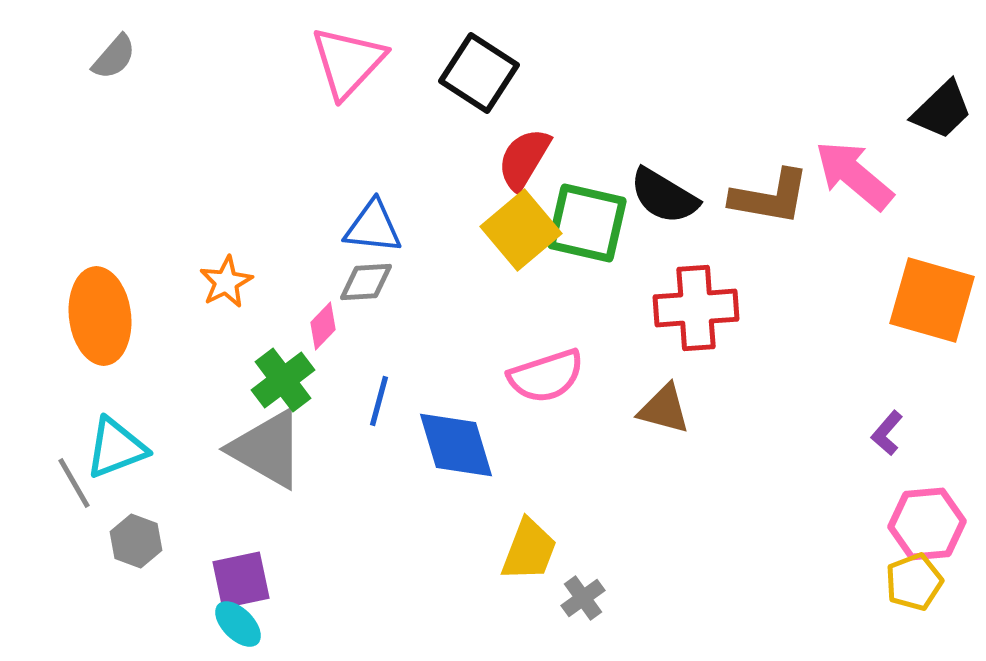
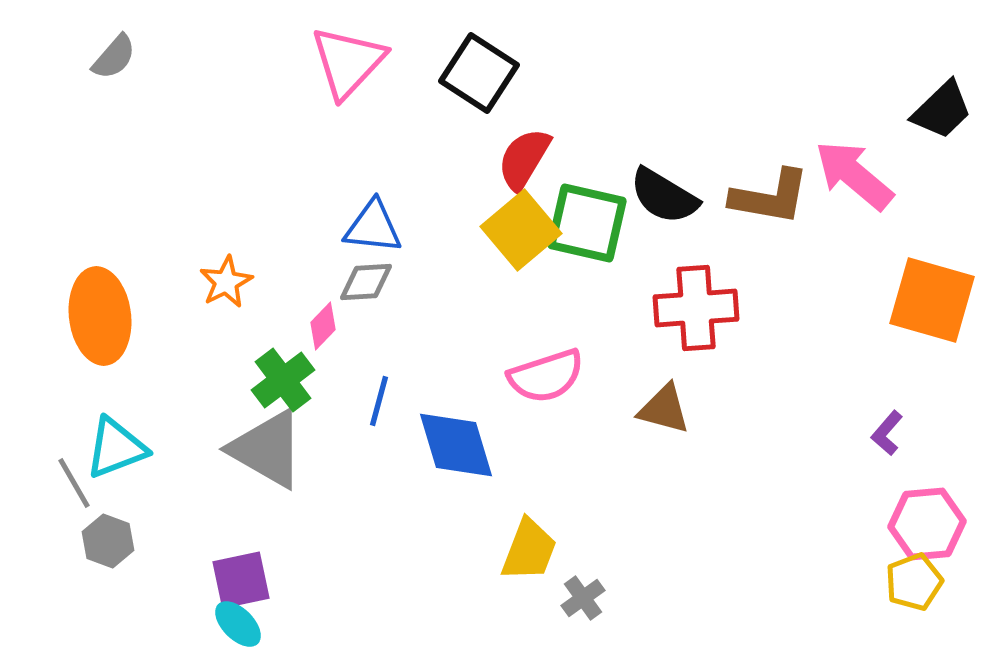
gray hexagon: moved 28 px left
